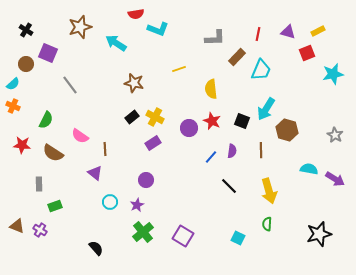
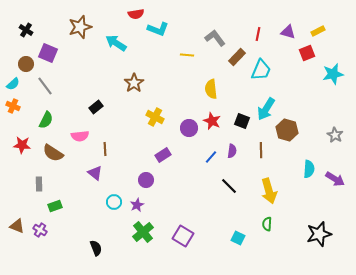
gray L-shape at (215, 38): rotated 125 degrees counterclockwise
yellow line at (179, 69): moved 8 px right, 14 px up; rotated 24 degrees clockwise
brown star at (134, 83): rotated 24 degrees clockwise
gray line at (70, 85): moved 25 px left, 1 px down
black rectangle at (132, 117): moved 36 px left, 10 px up
pink semicircle at (80, 136): rotated 42 degrees counterclockwise
purple rectangle at (153, 143): moved 10 px right, 12 px down
cyan semicircle at (309, 169): rotated 84 degrees clockwise
cyan circle at (110, 202): moved 4 px right
black semicircle at (96, 248): rotated 21 degrees clockwise
